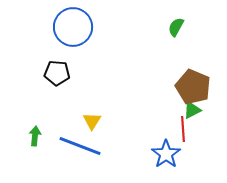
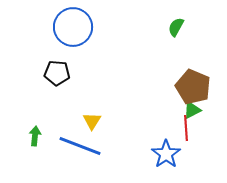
red line: moved 3 px right, 1 px up
